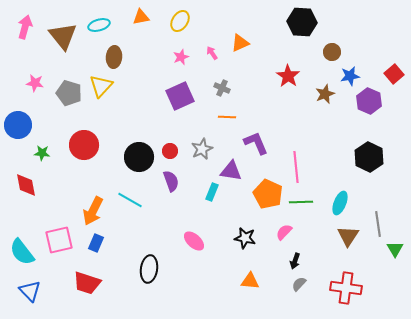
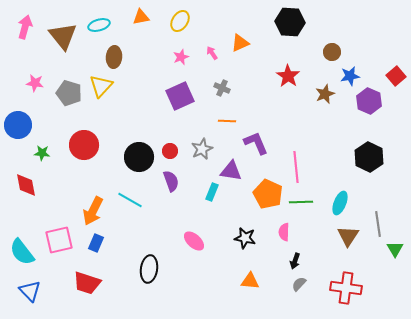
black hexagon at (302, 22): moved 12 px left
red square at (394, 74): moved 2 px right, 2 px down
orange line at (227, 117): moved 4 px down
pink semicircle at (284, 232): rotated 42 degrees counterclockwise
